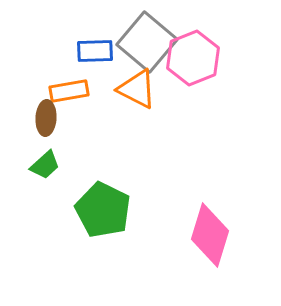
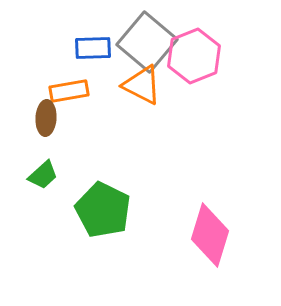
blue rectangle: moved 2 px left, 3 px up
pink hexagon: moved 1 px right, 2 px up
orange triangle: moved 5 px right, 4 px up
green trapezoid: moved 2 px left, 10 px down
